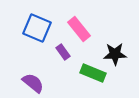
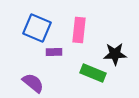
pink rectangle: moved 1 px down; rotated 45 degrees clockwise
purple rectangle: moved 9 px left; rotated 56 degrees counterclockwise
